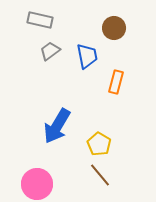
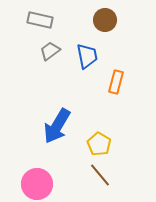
brown circle: moved 9 px left, 8 px up
